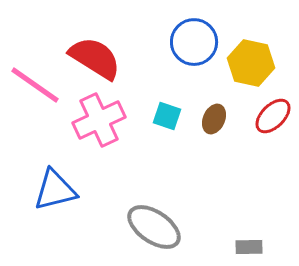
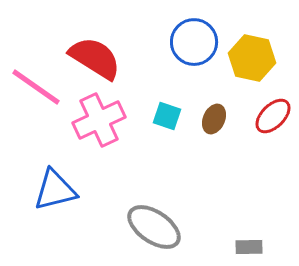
yellow hexagon: moved 1 px right, 5 px up
pink line: moved 1 px right, 2 px down
